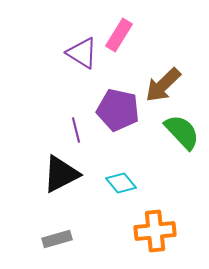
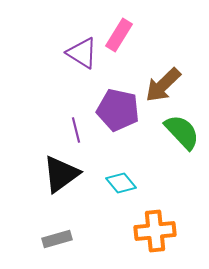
black triangle: rotated 9 degrees counterclockwise
